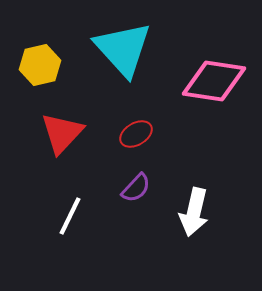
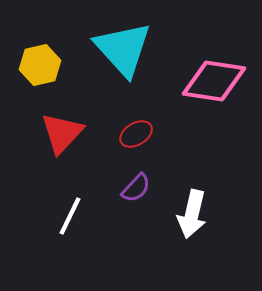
white arrow: moved 2 px left, 2 px down
